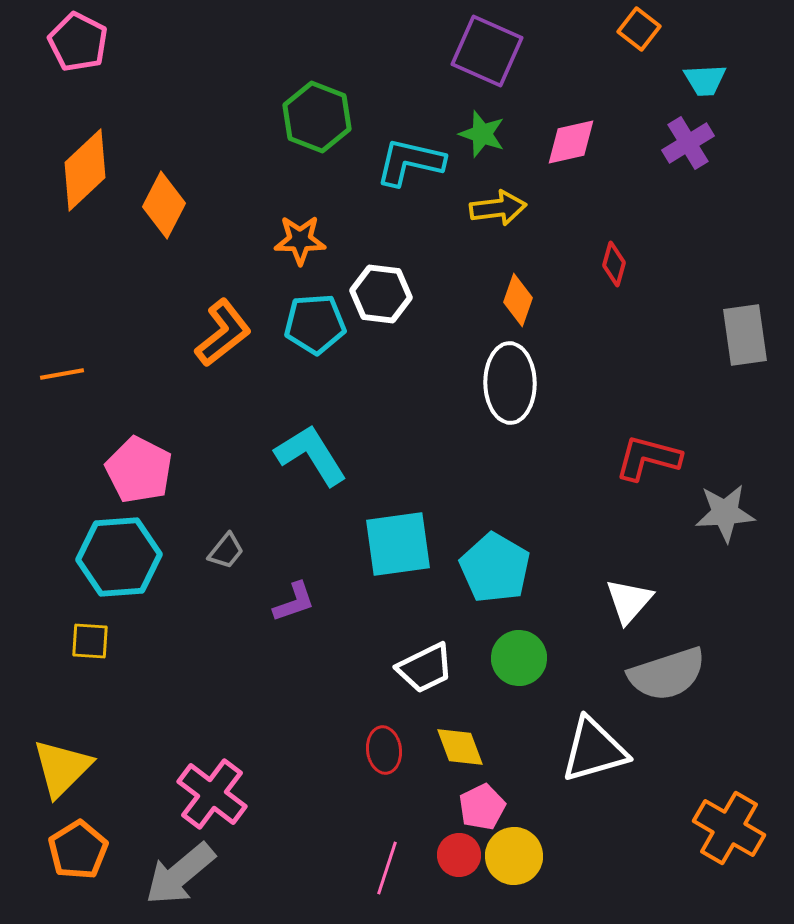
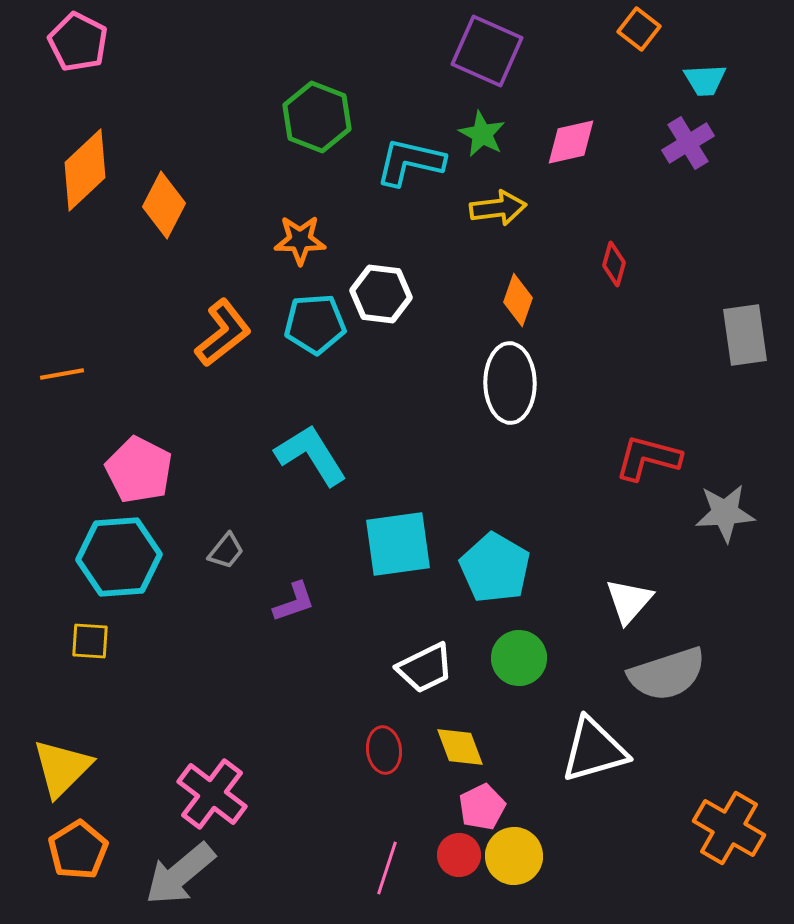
green star at (482, 134): rotated 9 degrees clockwise
